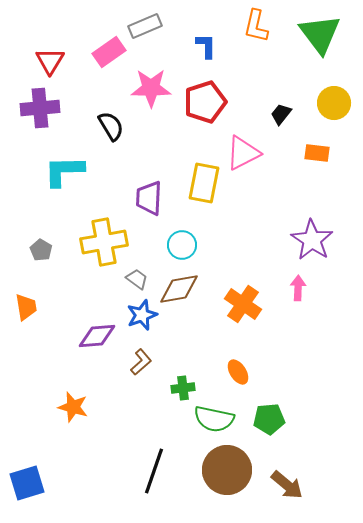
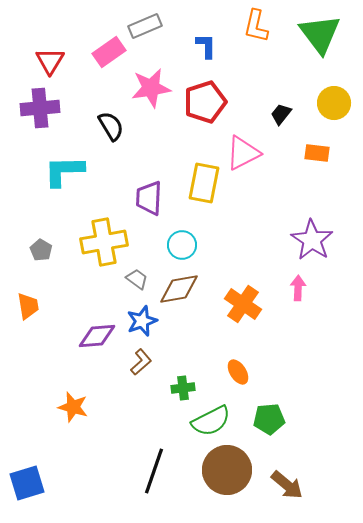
pink star: rotated 9 degrees counterclockwise
orange trapezoid: moved 2 px right, 1 px up
blue star: moved 6 px down
green semicircle: moved 3 px left, 2 px down; rotated 39 degrees counterclockwise
